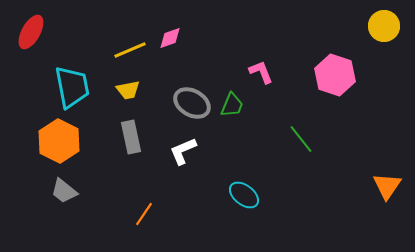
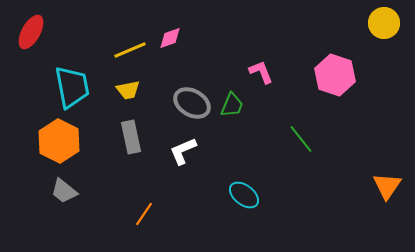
yellow circle: moved 3 px up
